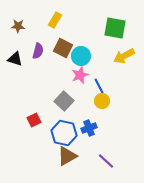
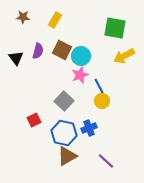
brown star: moved 5 px right, 9 px up
brown square: moved 1 px left, 2 px down
black triangle: moved 1 px right, 1 px up; rotated 35 degrees clockwise
